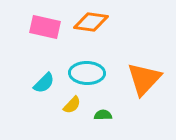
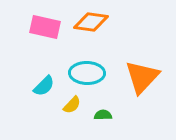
orange triangle: moved 2 px left, 2 px up
cyan semicircle: moved 3 px down
